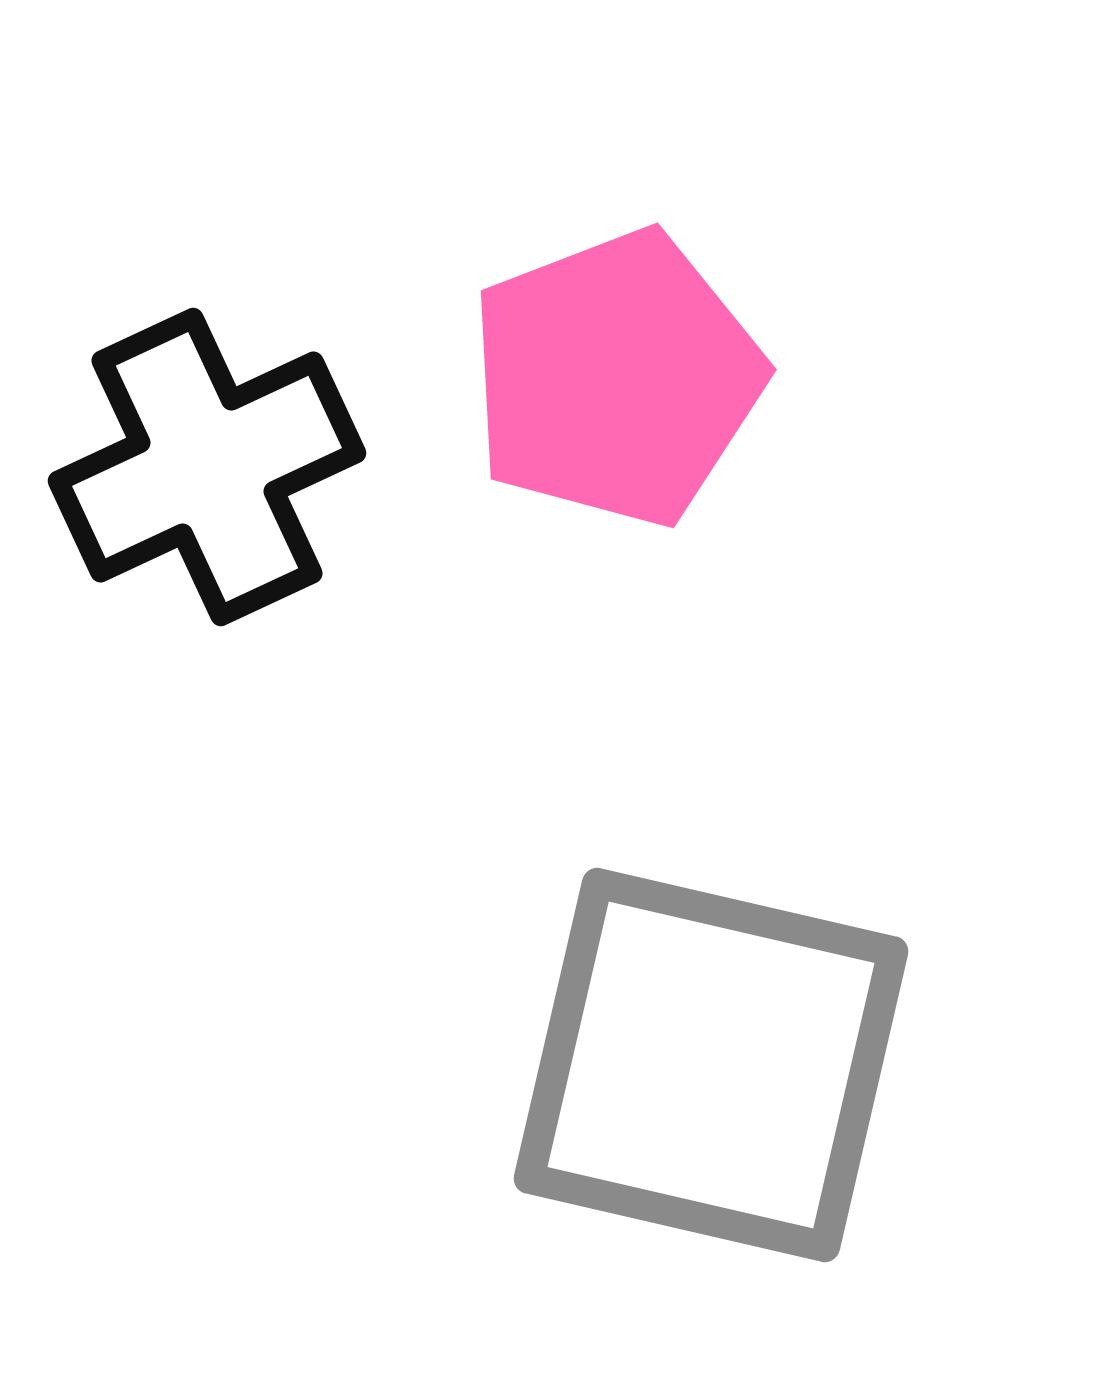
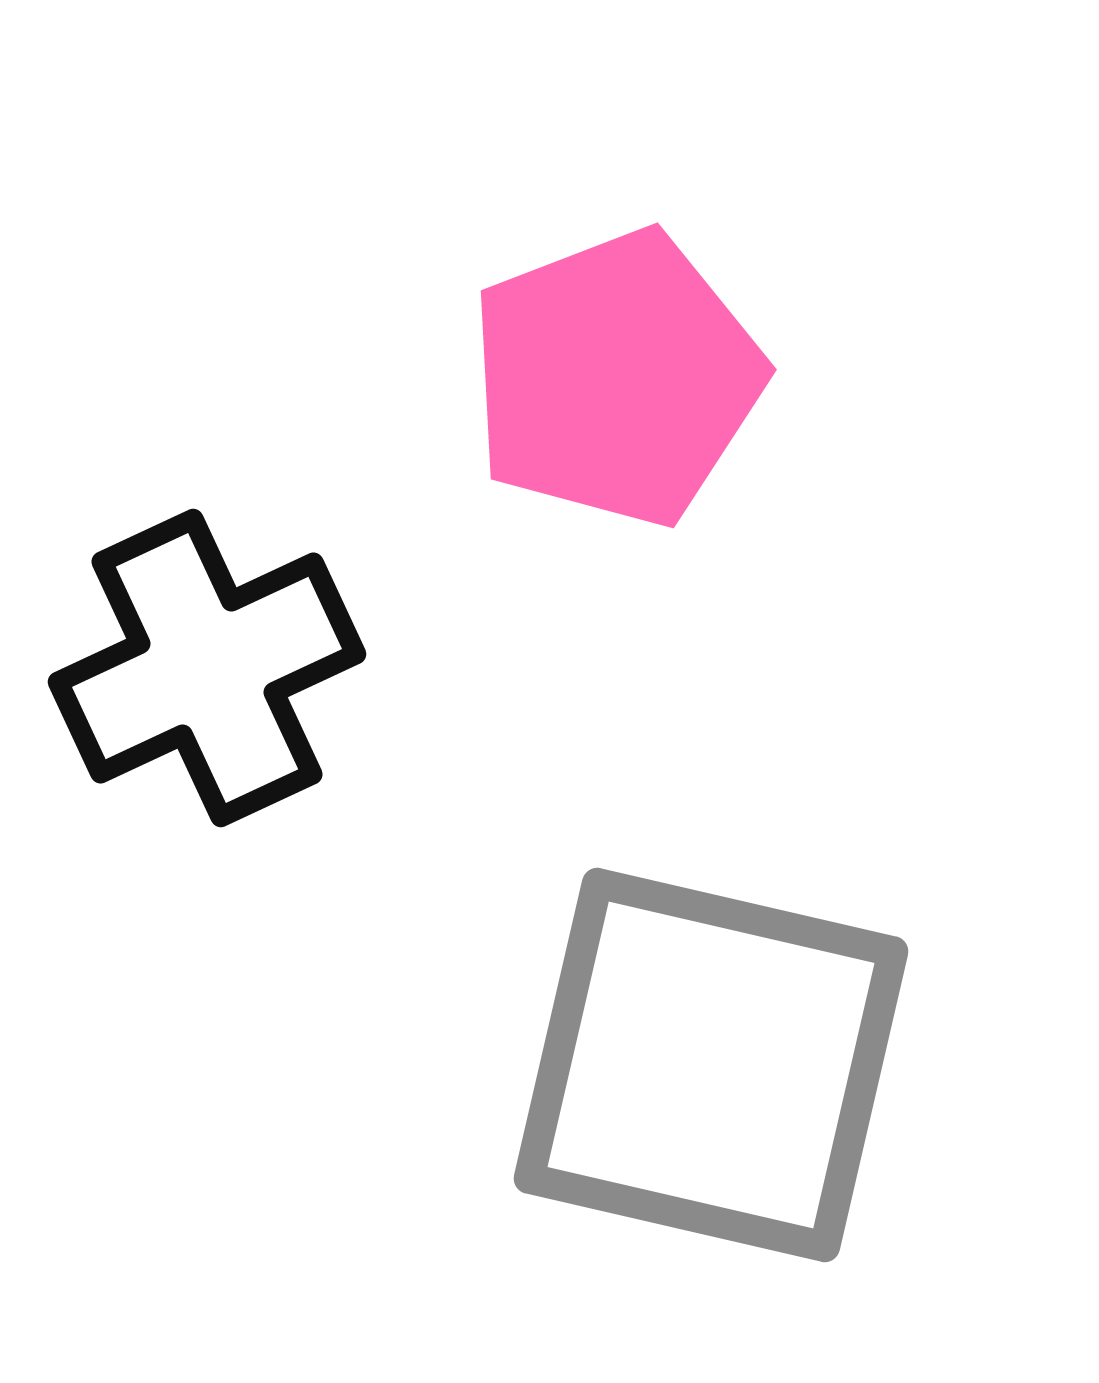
black cross: moved 201 px down
